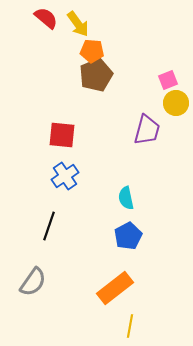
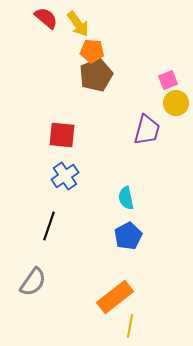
orange rectangle: moved 9 px down
